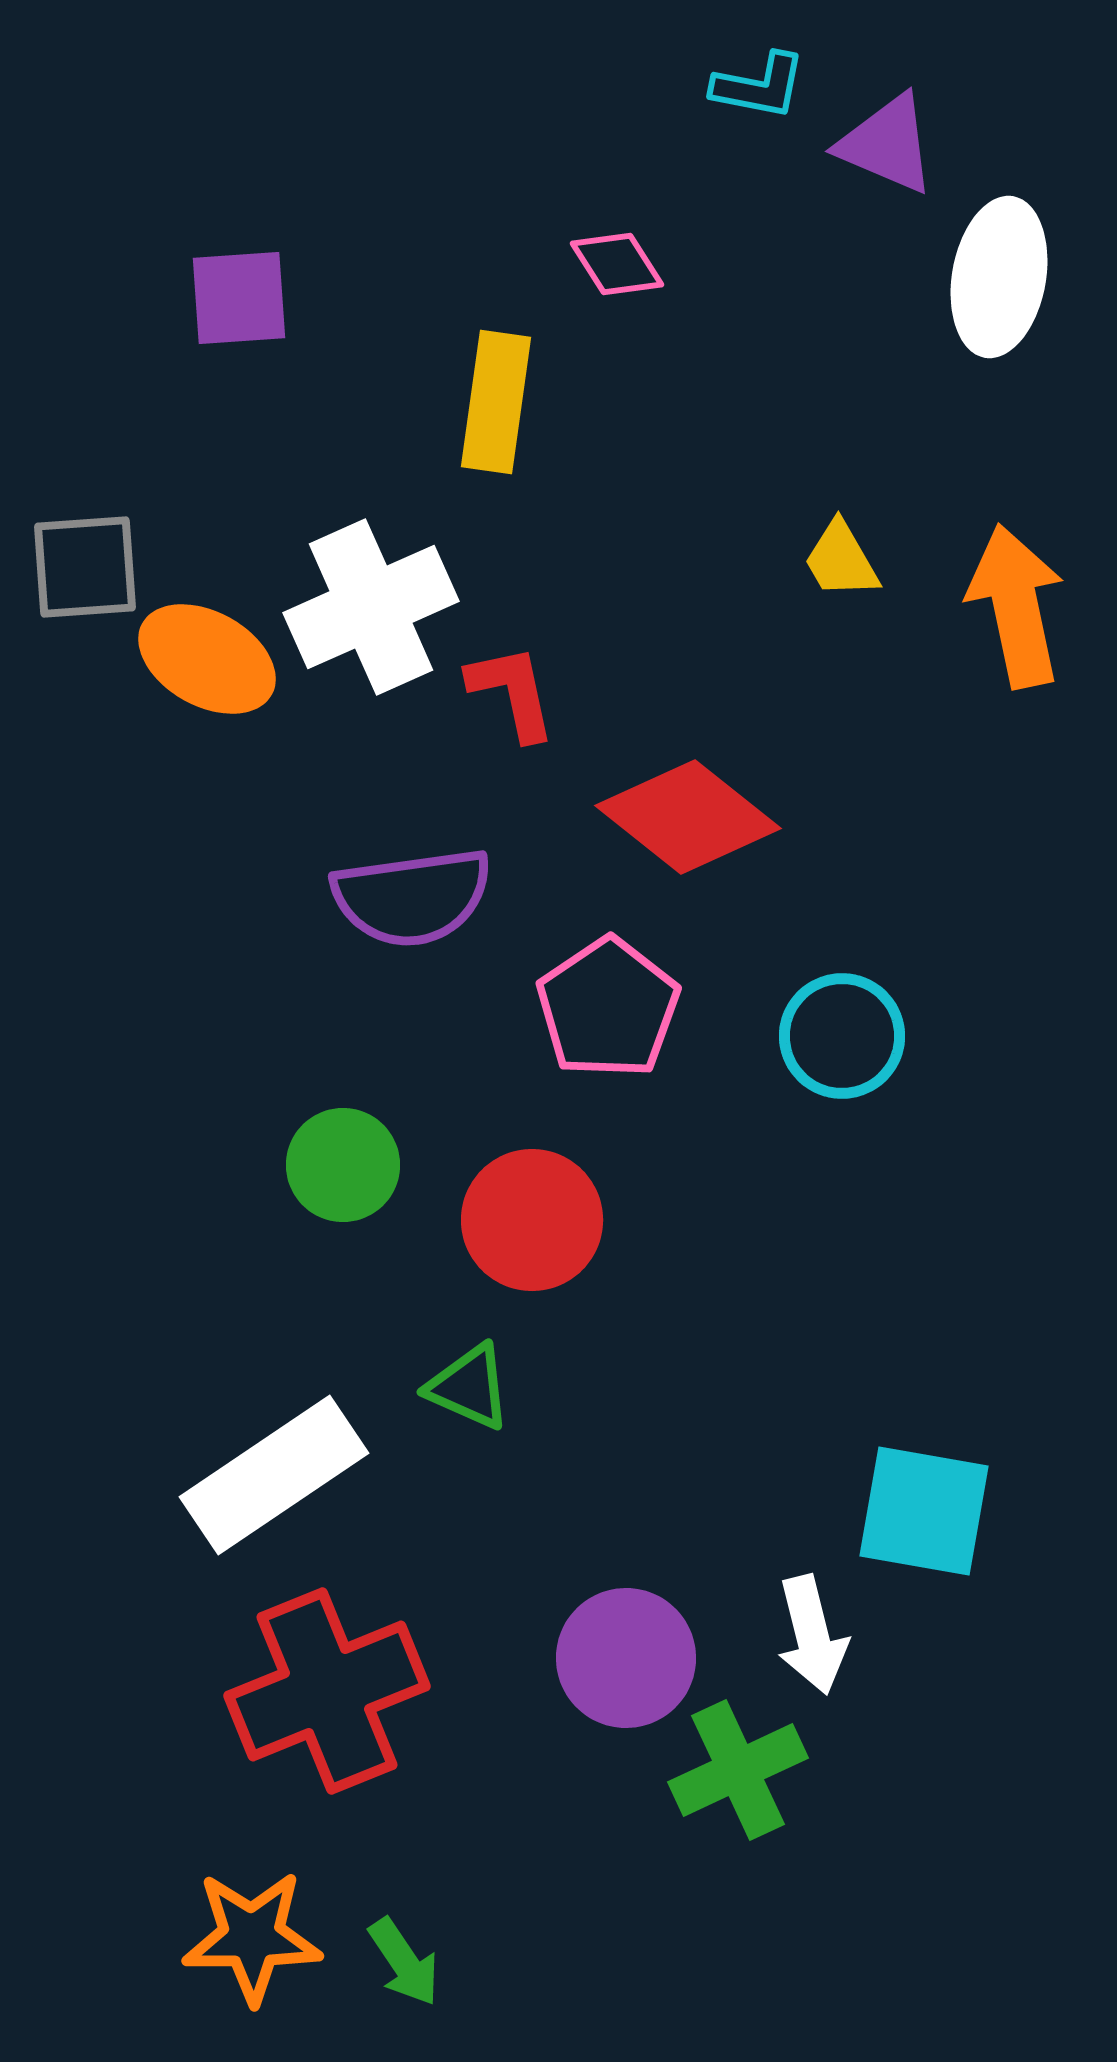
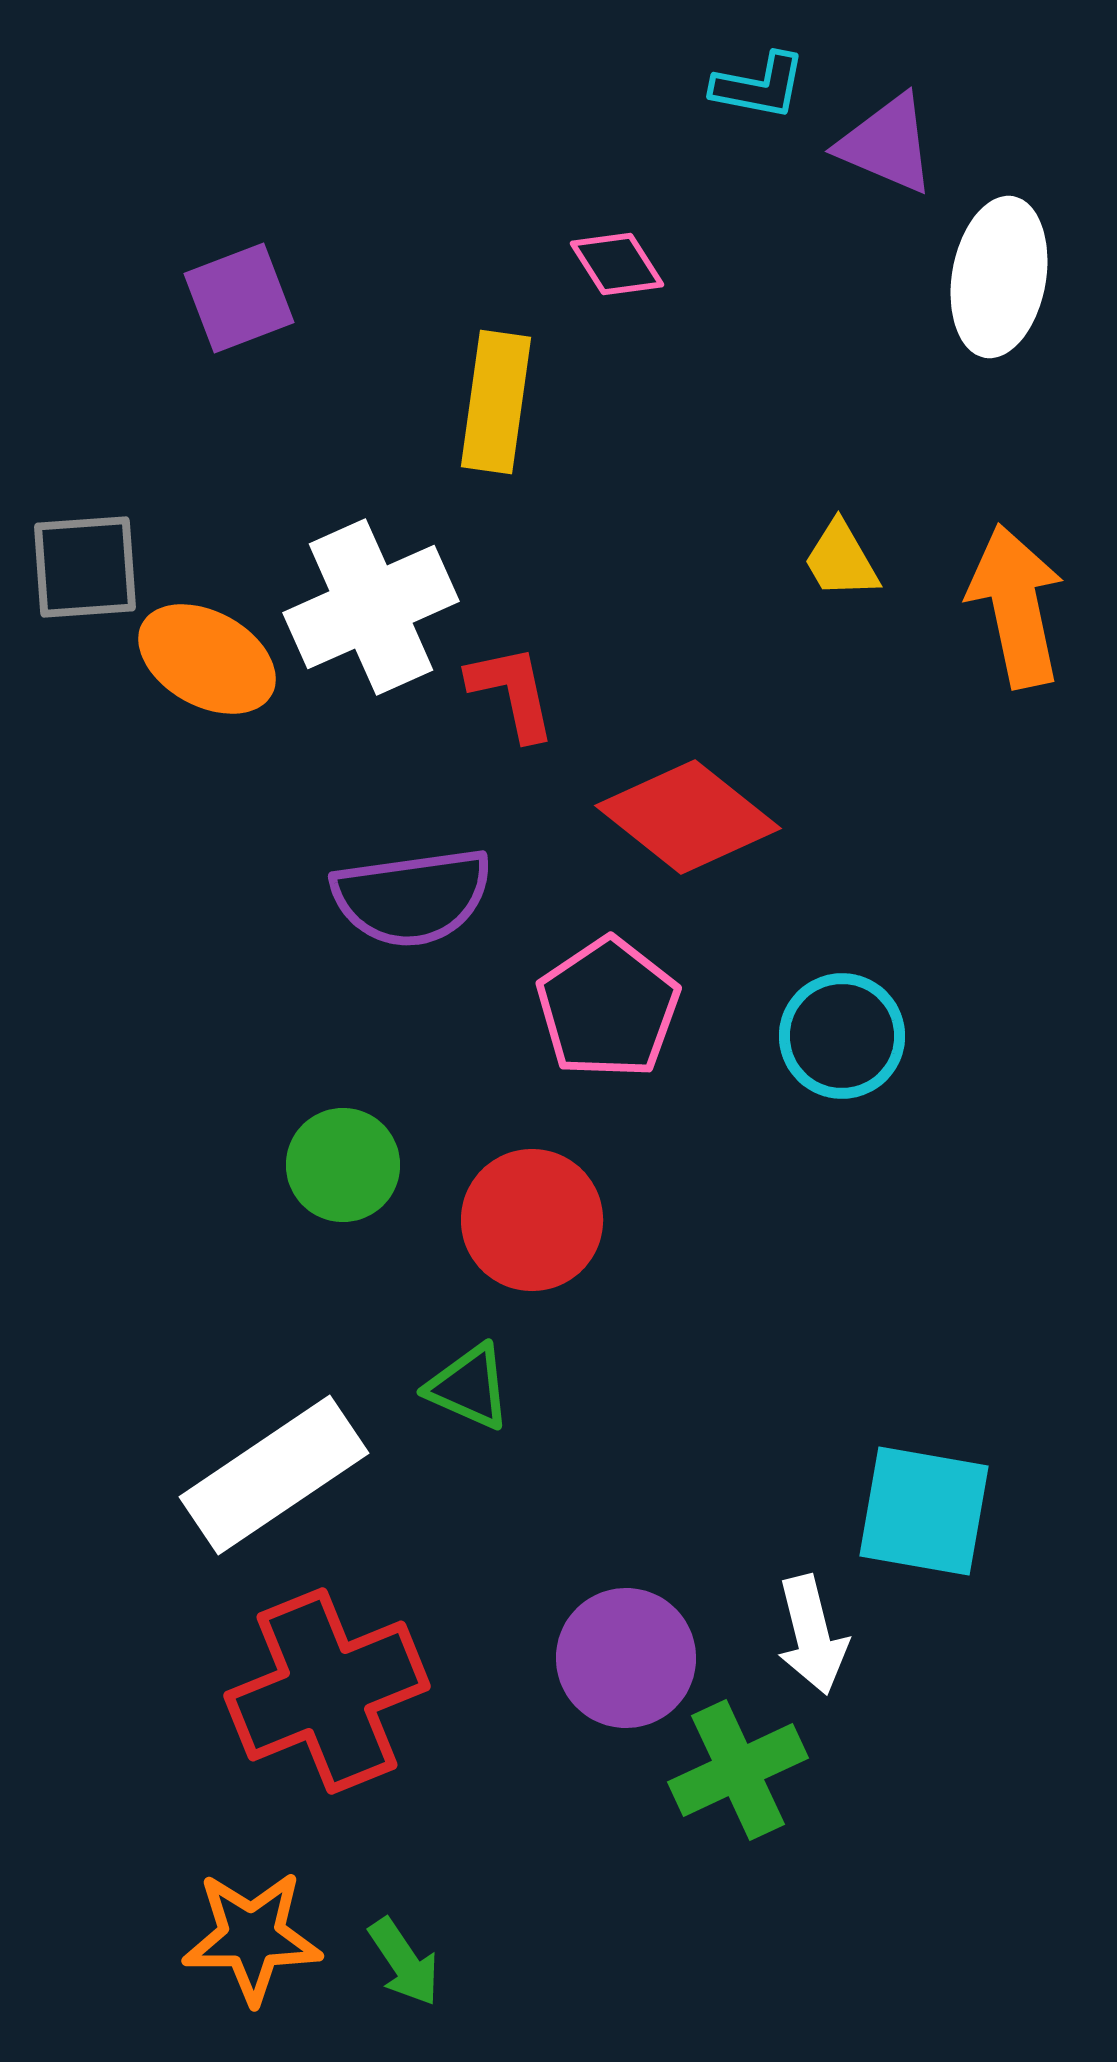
purple square: rotated 17 degrees counterclockwise
